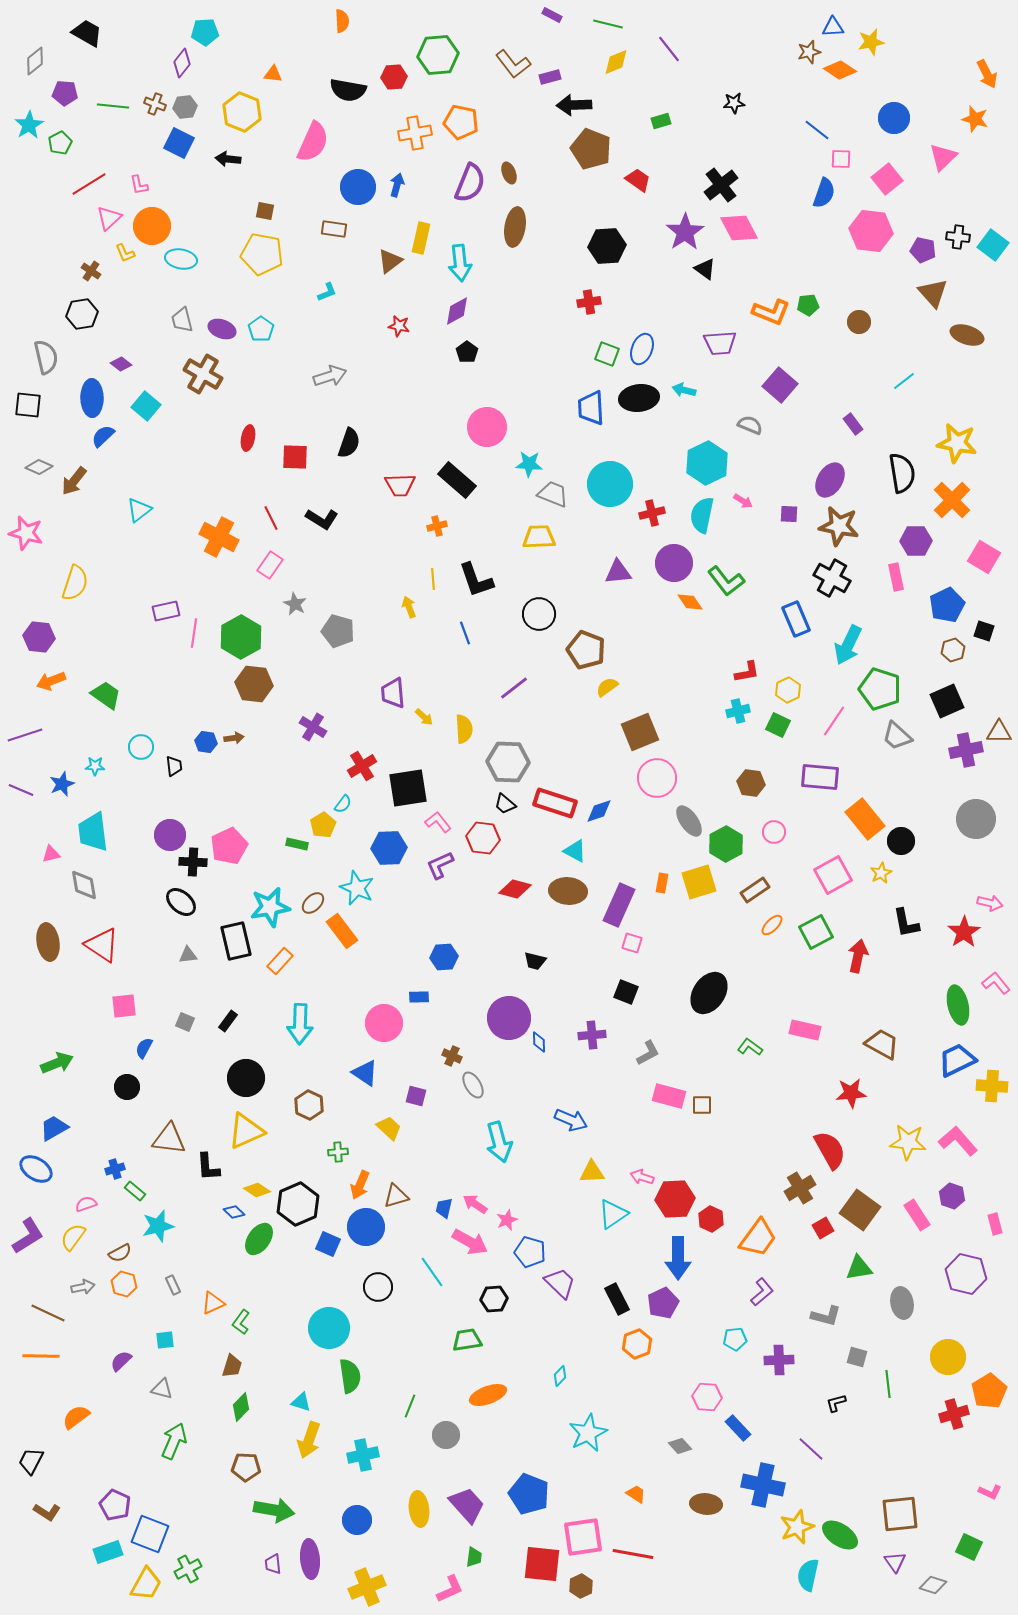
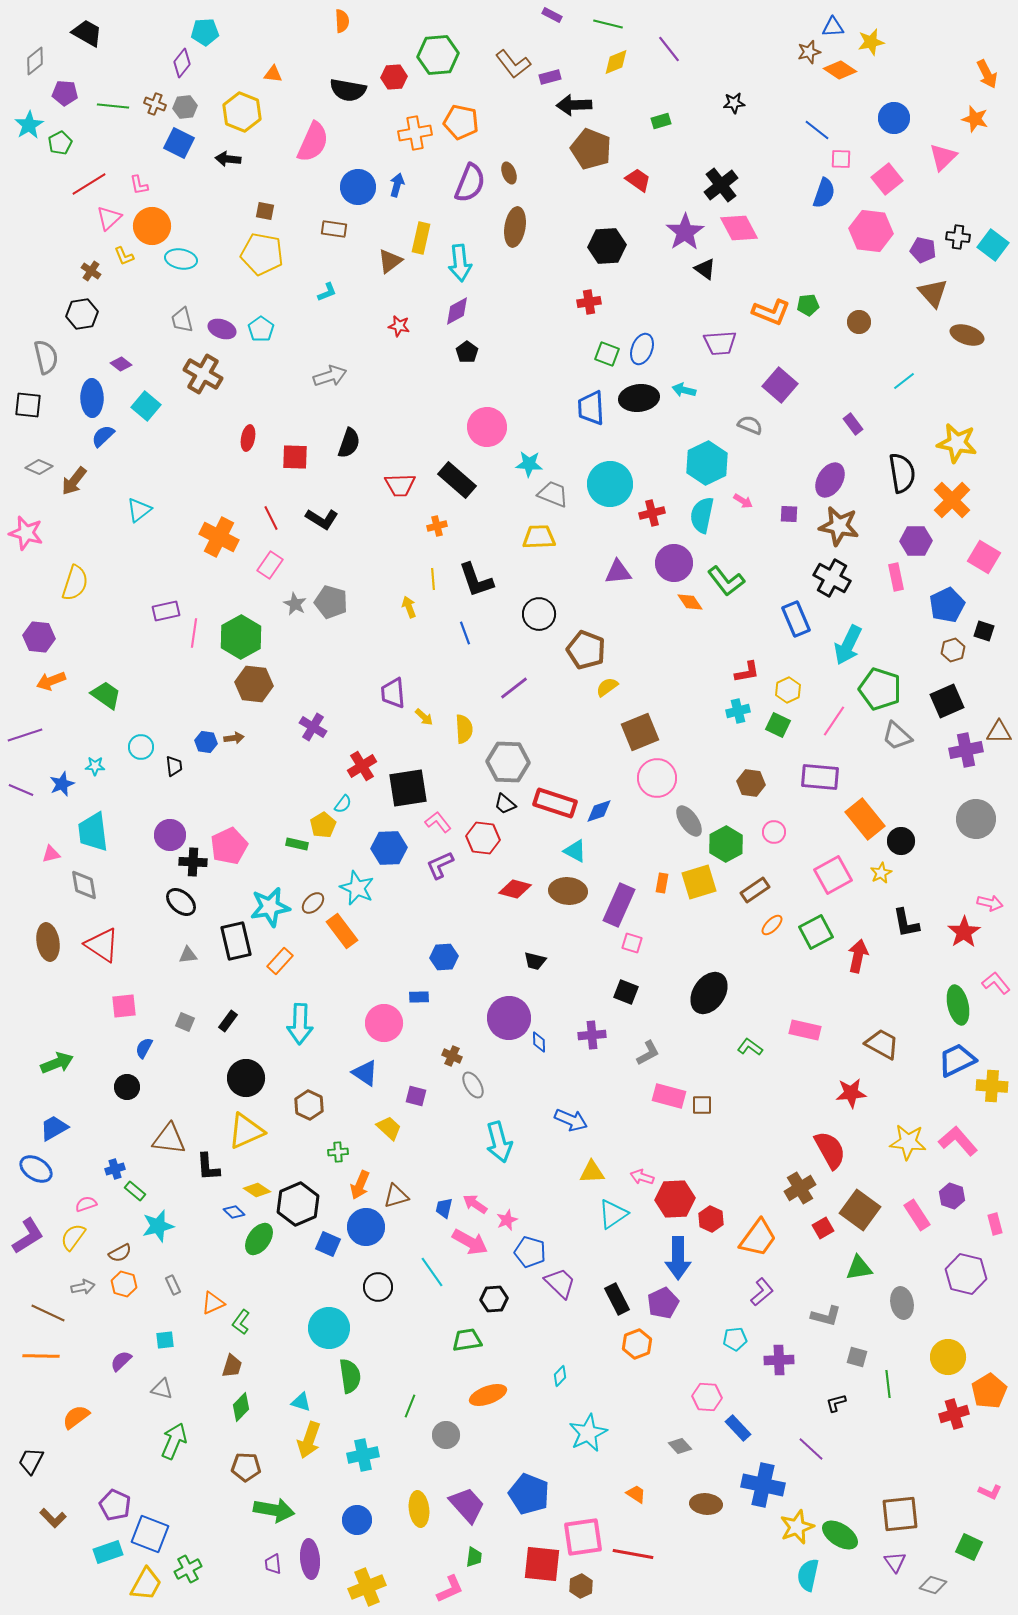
yellow L-shape at (125, 253): moved 1 px left, 3 px down
gray pentagon at (338, 631): moved 7 px left, 29 px up
brown L-shape at (47, 1512): moved 6 px right, 6 px down; rotated 12 degrees clockwise
